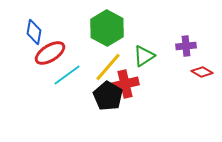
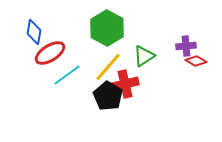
red diamond: moved 6 px left, 11 px up
